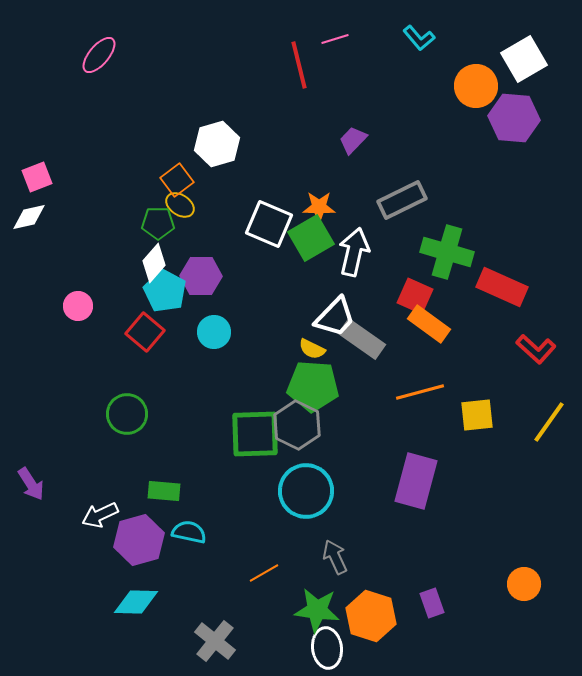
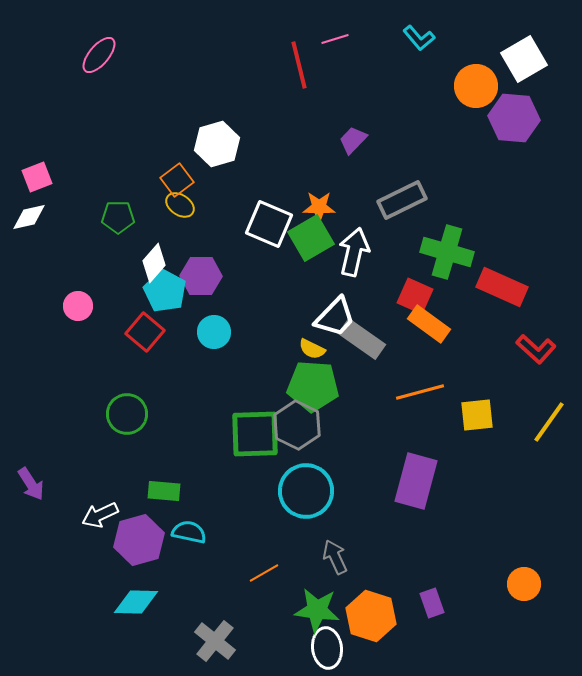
green pentagon at (158, 223): moved 40 px left, 6 px up
